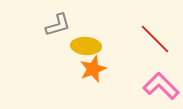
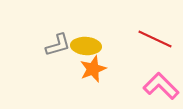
gray L-shape: moved 20 px down
red line: rotated 20 degrees counterclockwise
